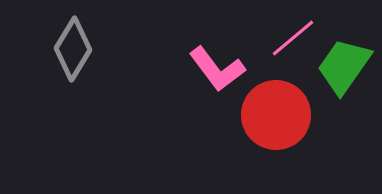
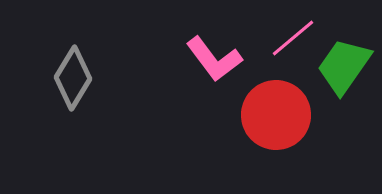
gray diamond: moved 29 px down
pink L-shape: moved 3 px left, 10 px up
